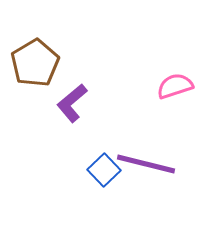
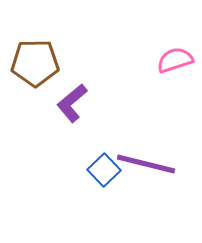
brown pentagon: rotated 30 degrees clockwise
pink semicircle: moved 26 px up
